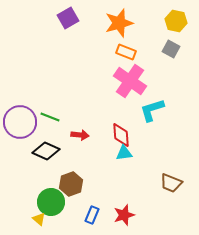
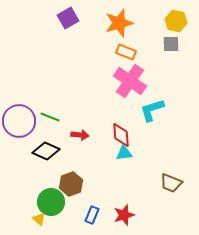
gray square: moved 5 px up; rotated 30 degrees counterclockwise
purple circle: moved 1 px left, 1 px up
